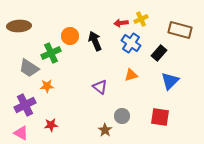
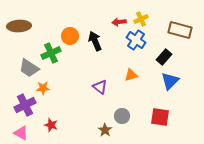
red arrow: moved 2 px left, 1 px up
blue cross: moved 5 px right, 3 px up
black rectangle: moved 5 px right, 4 px down
orange star: moved 4 px left, 2 px down
red star: rotated 24 degrees clockwise
